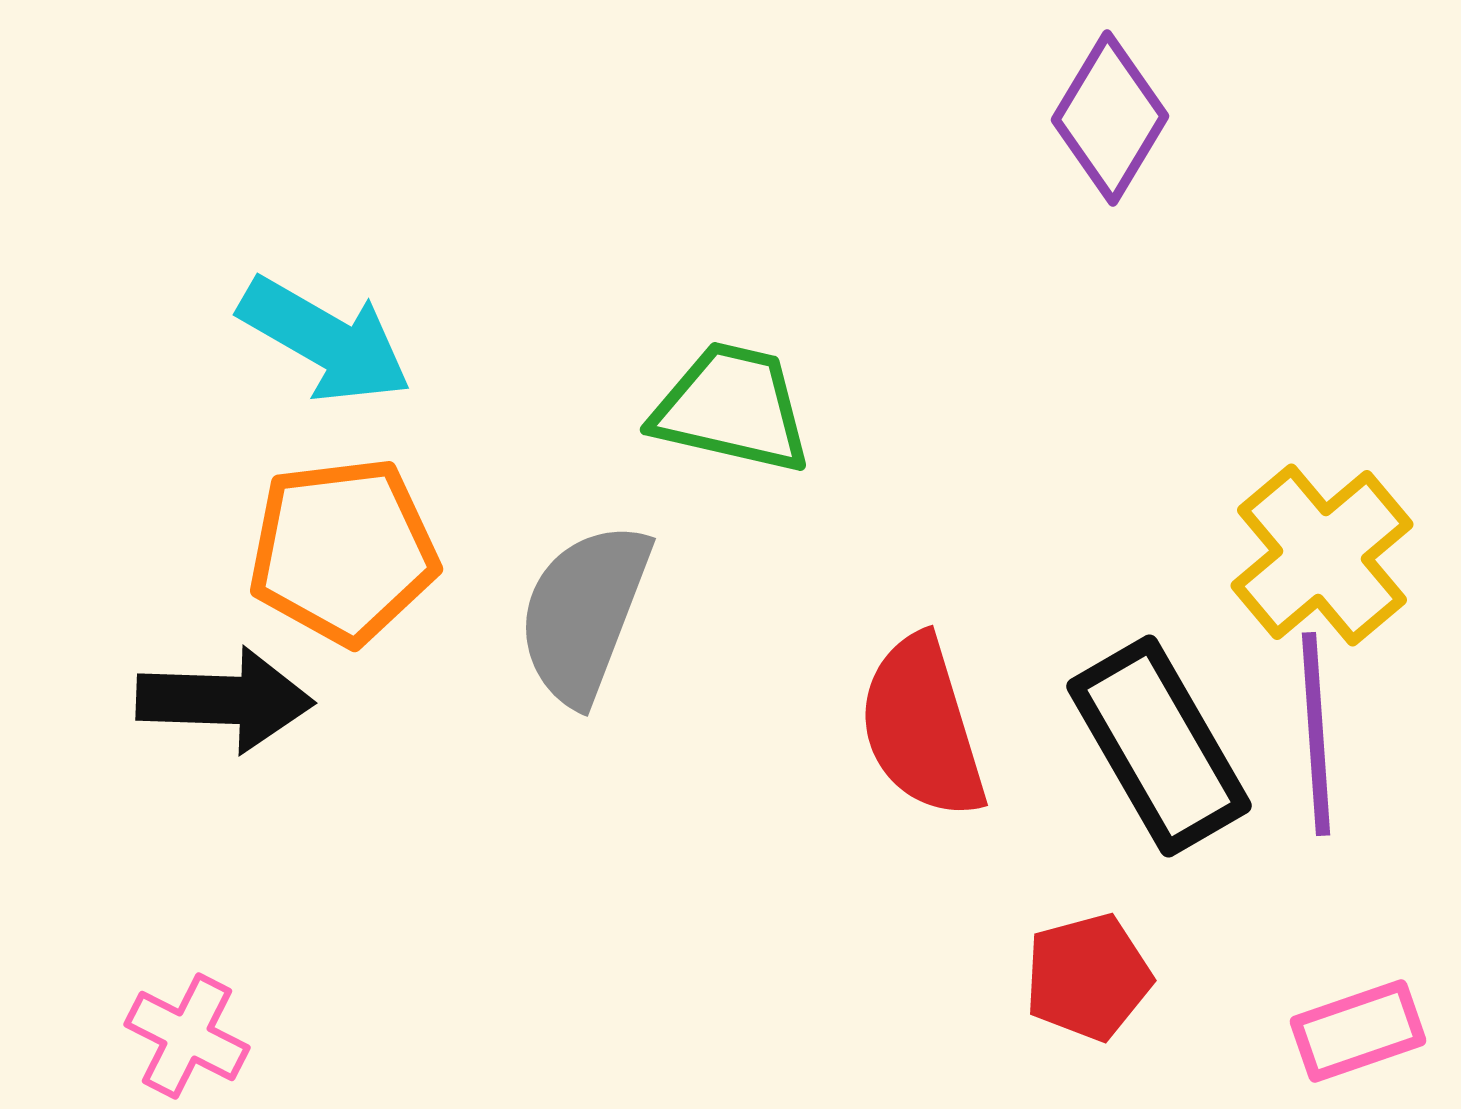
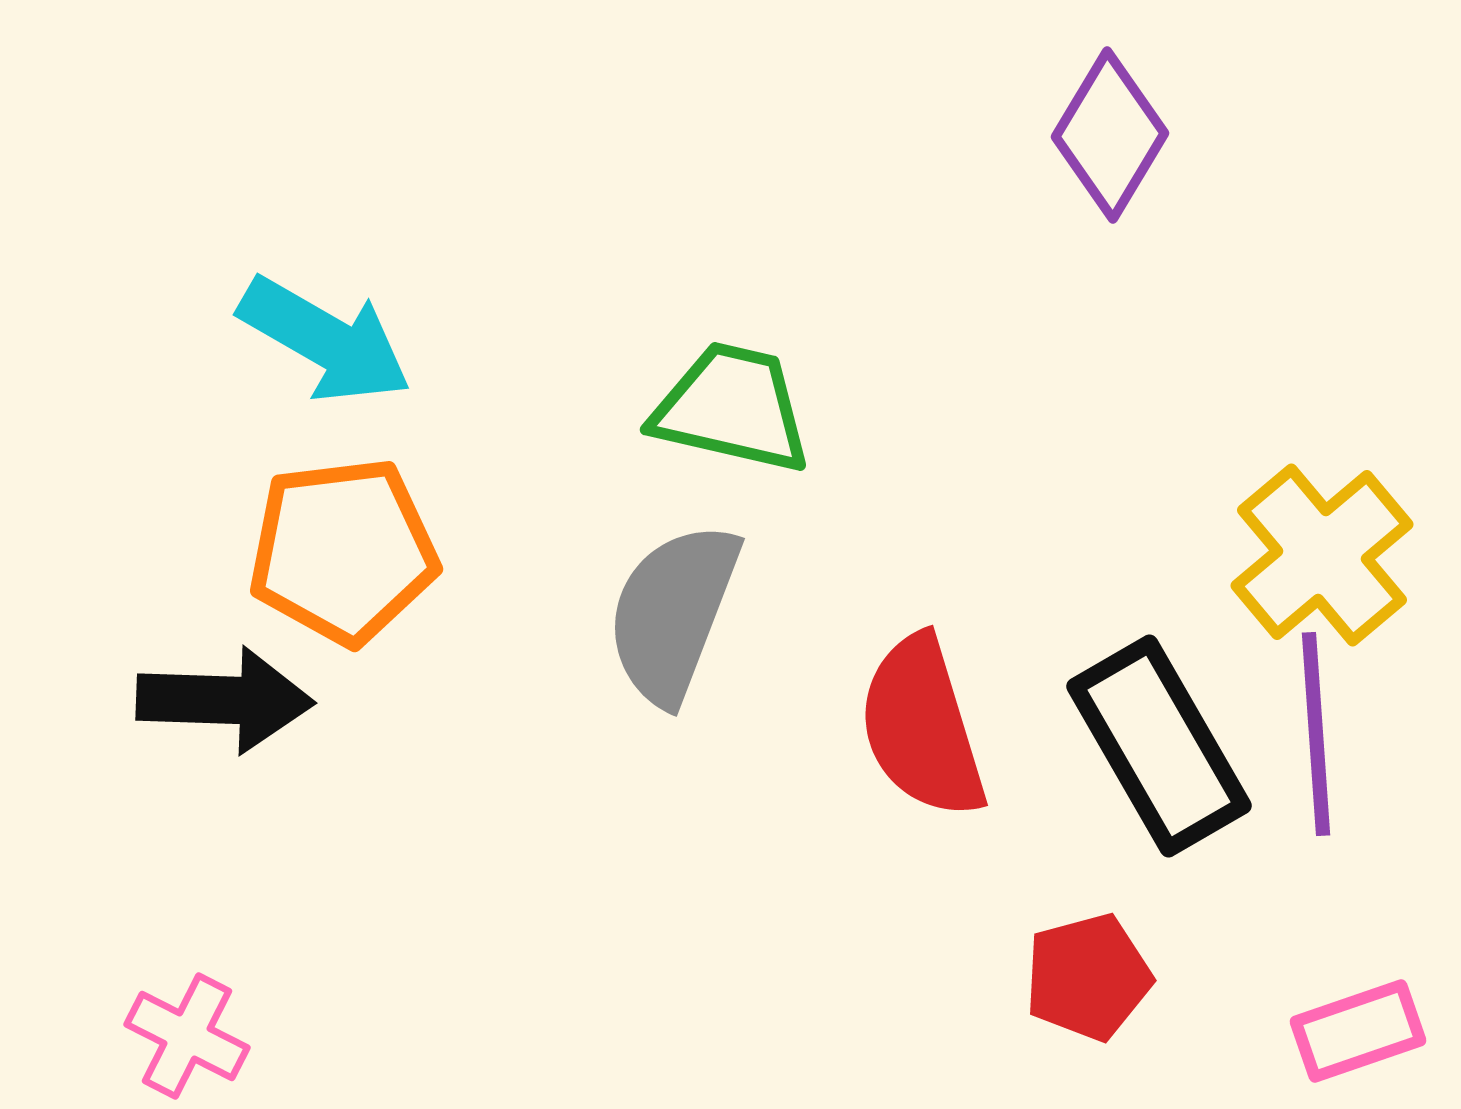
purple diamond: moved 17 px down
gray semicircle: moved 89 px right
